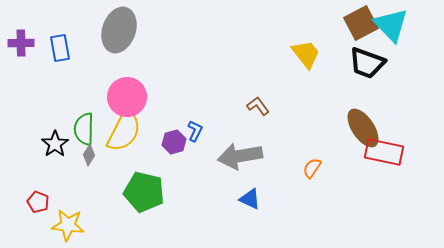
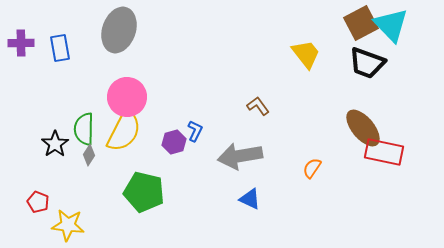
brown ellipse: rotated 6 degrees counterclockwise
